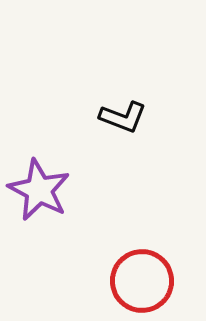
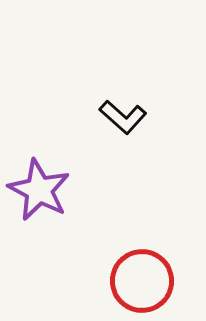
black L-shape: rotated 21 degrees clockwise
